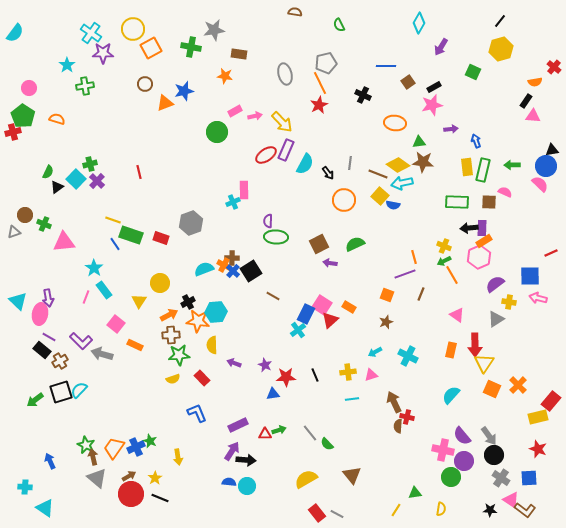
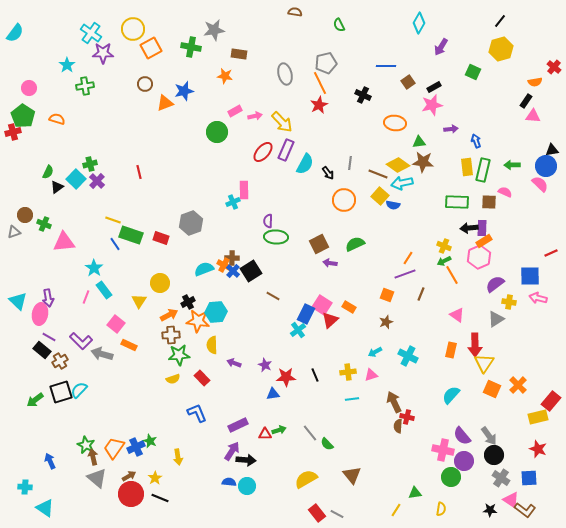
red ellipse at (266, 155): moved 3 px left, 3 px up; rotated 15 degrees counterclockwise
orange line at (414, 257): moved 6 px left, 1 px down; rotated 48 degrees clockwise
orange rectangle at (135, 345): moved 6 px left
